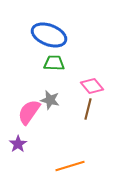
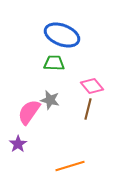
blue ellipse: moved 13 px right
